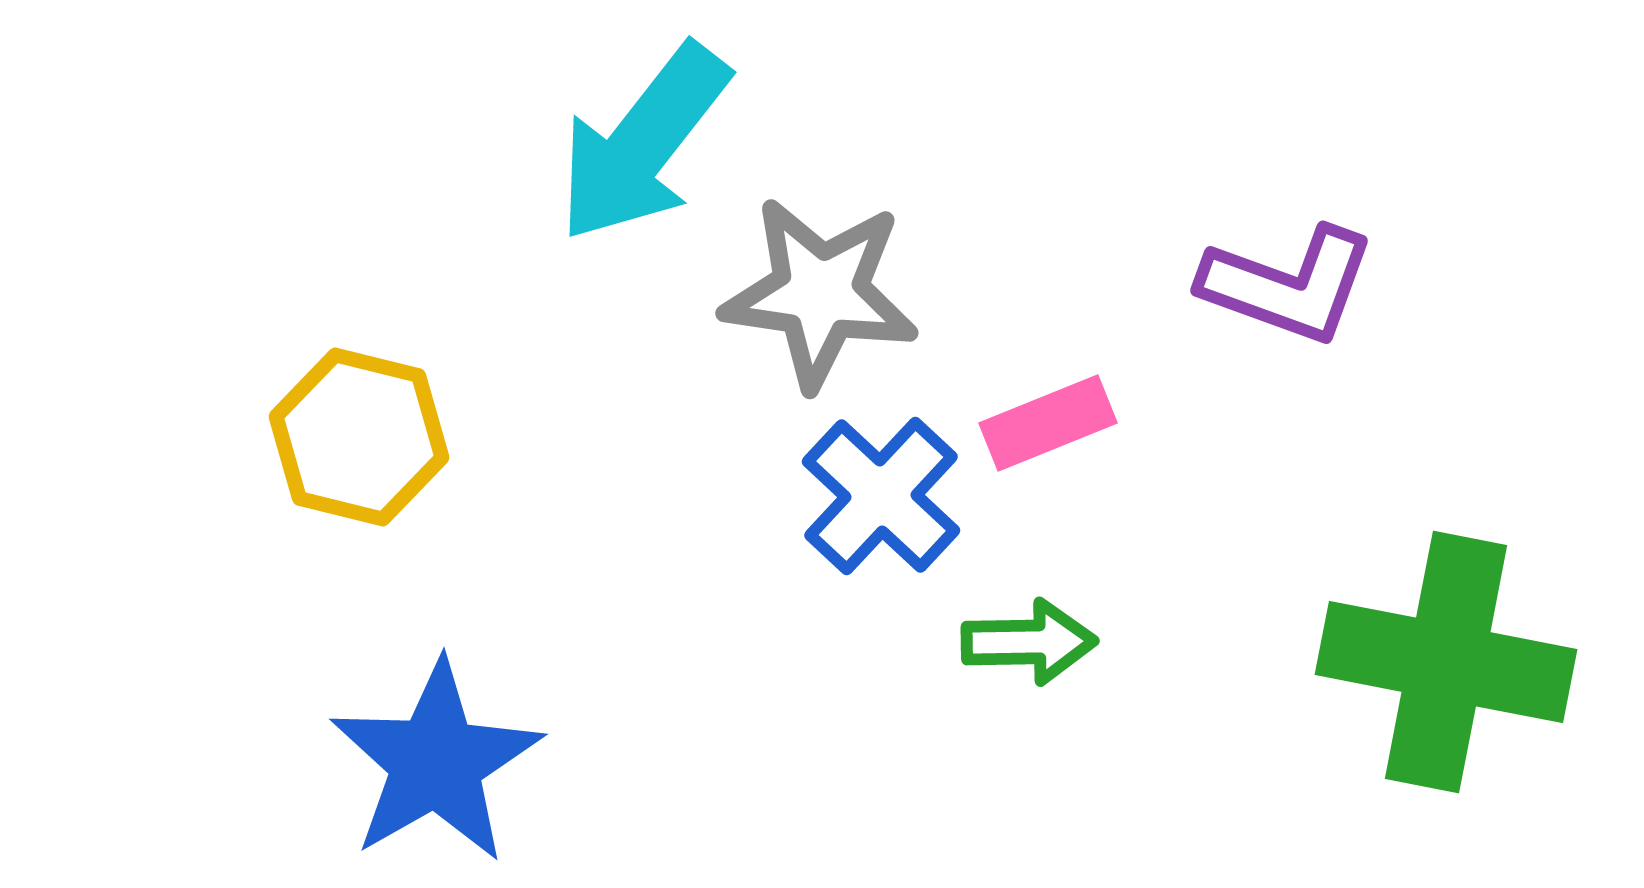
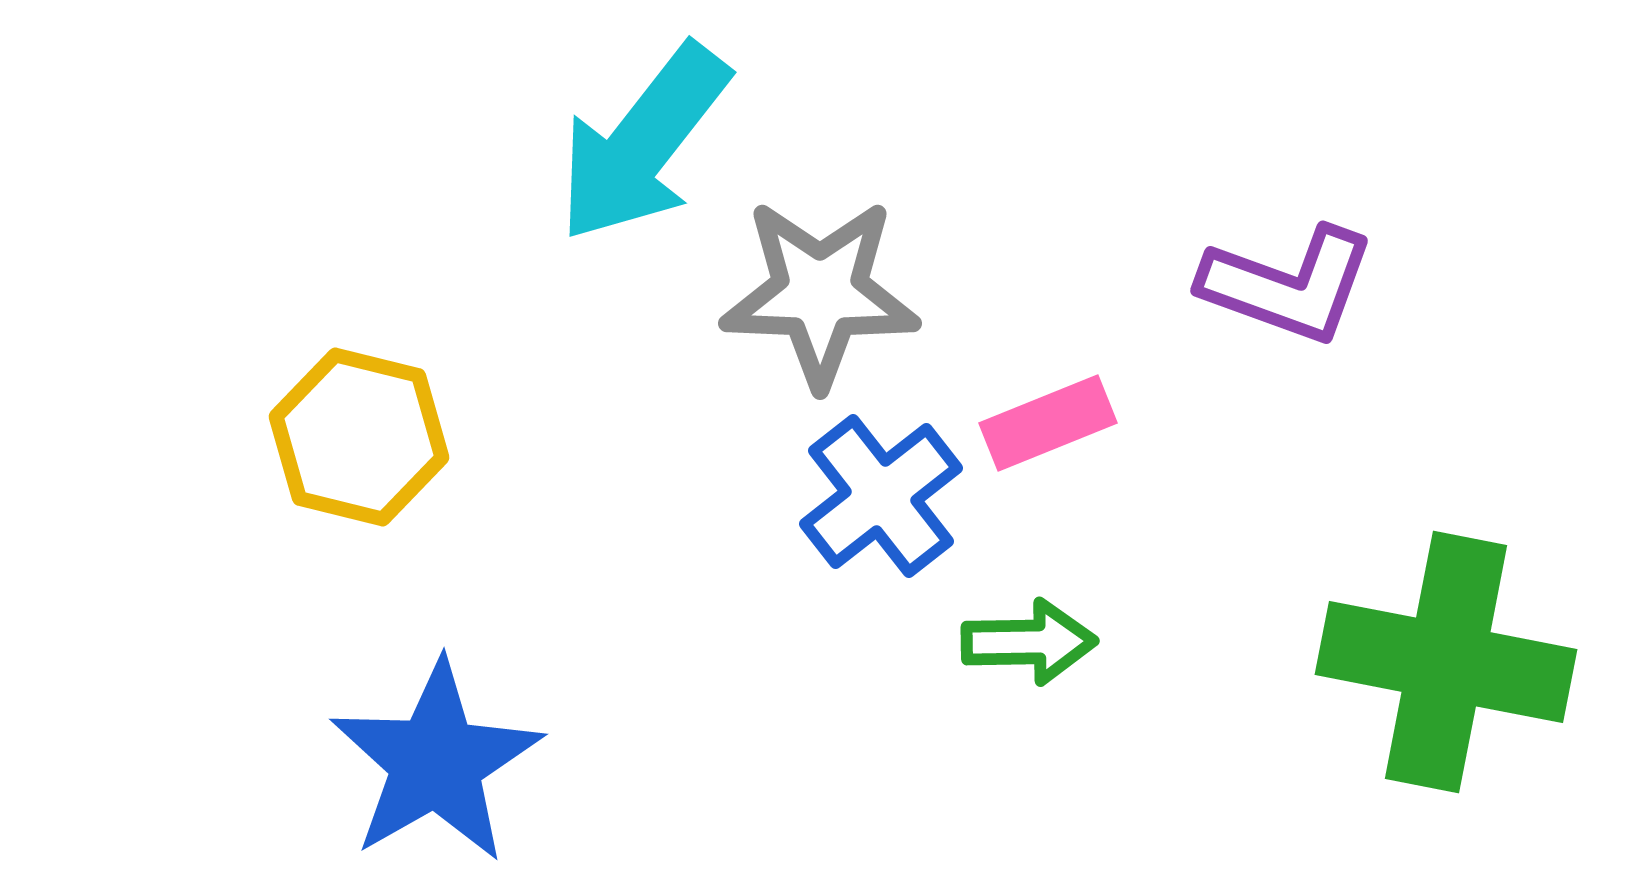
gray star: rotated 6 degrees counterclockwise
blue cross: rotated 9 degrees clockwise
